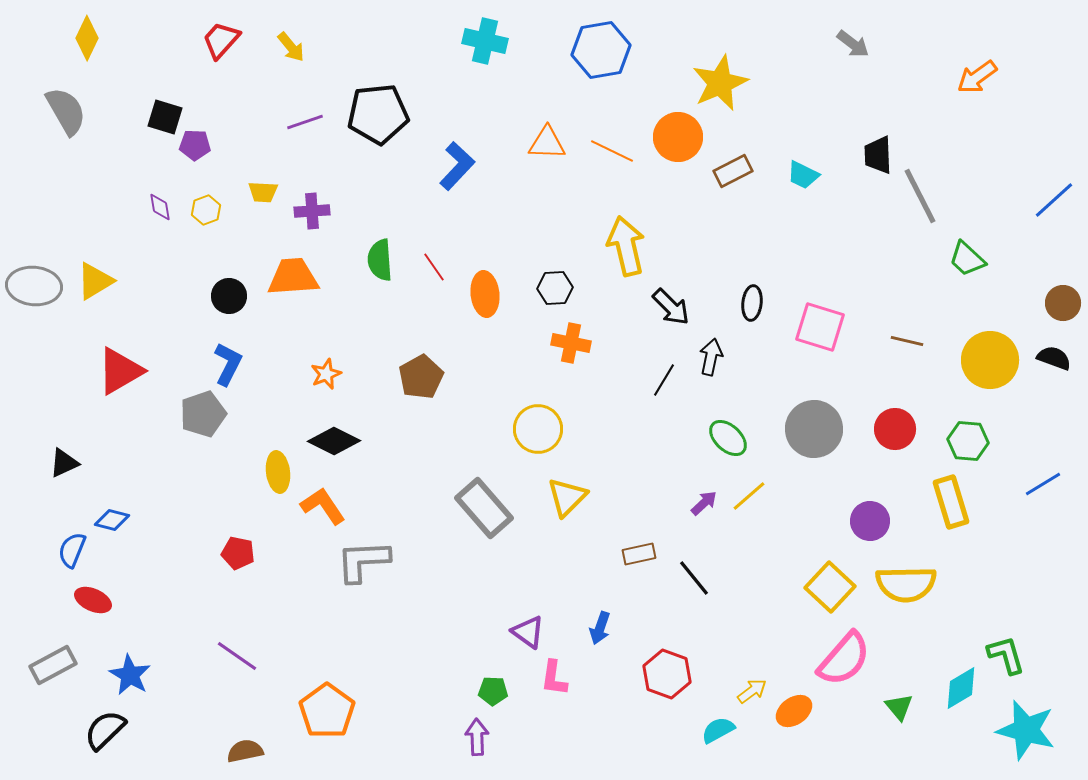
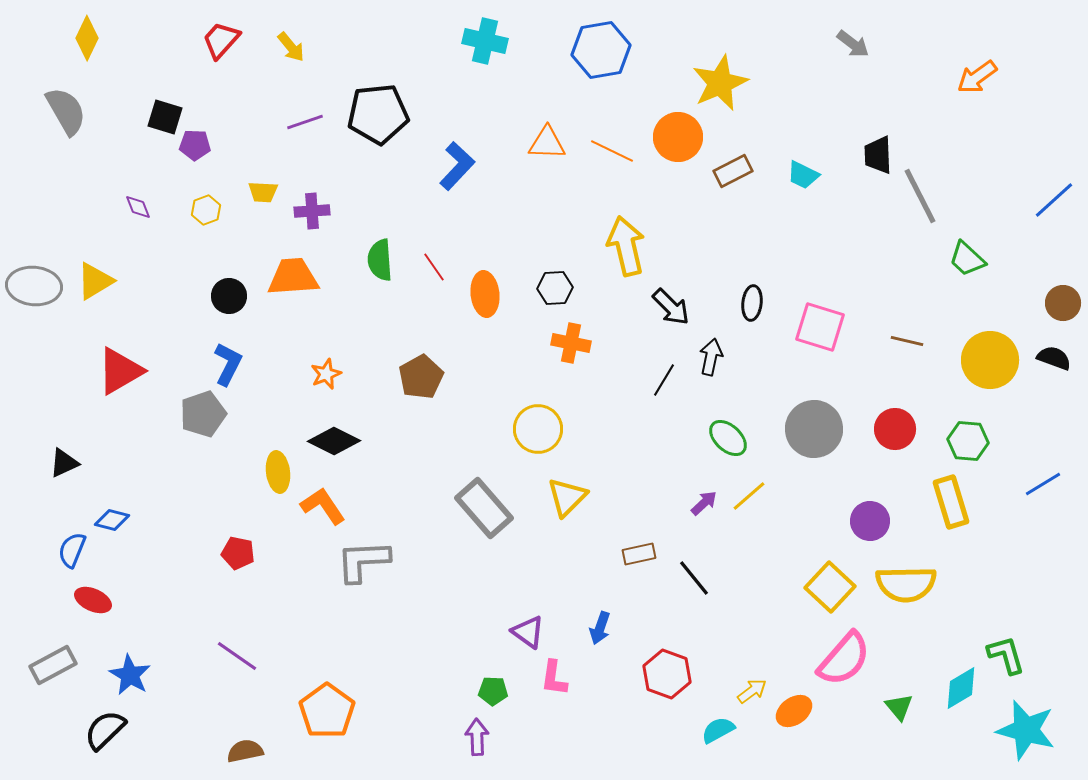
purple diamond at (160, 207): moved 22 px left; rotated 12 degrees counterclockwise
